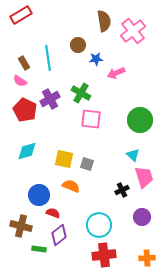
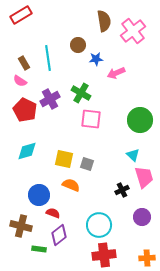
orange semicircle: moved 1 px up
